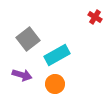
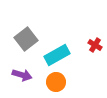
red cross: moved 28 px down
gray square: moved 2 px left
orange circle: moved 1 px right, 2 px up
